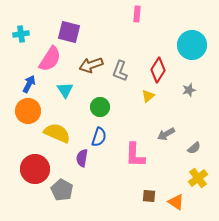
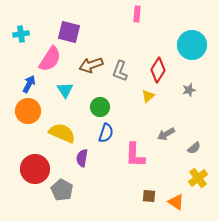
yellow semicircle: moved 5 px right
blue semicircle: moved 7 px right, 4 px up
